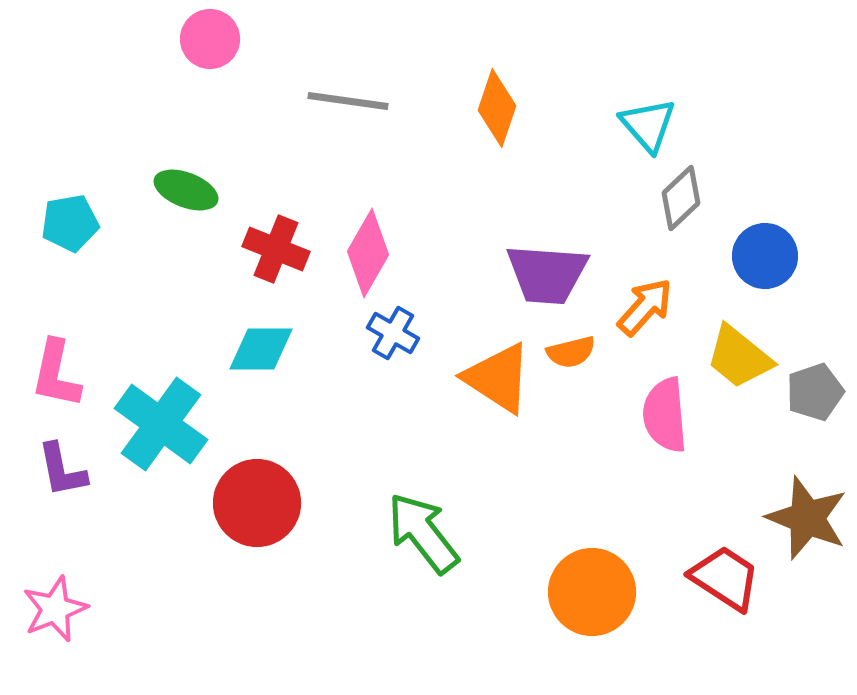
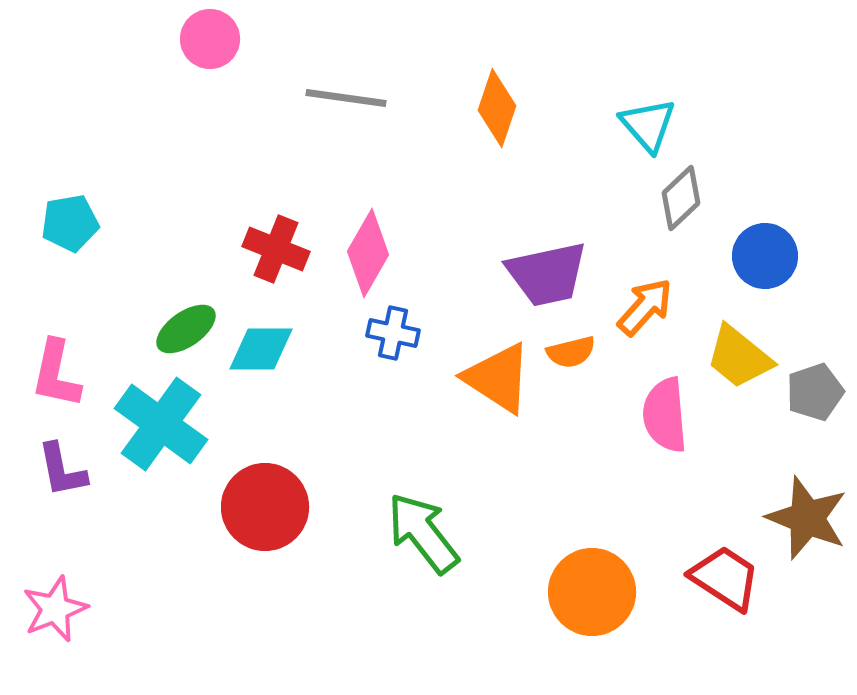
gray line: moved 2 px left, 3 px up
green ellipse: moved 139 px down; rotated 56 degrees counterclockwise
purple trapezoid: rotated 16 degrees counterclockwise
blue cross: rotated 18 degrees counterclockwise
red circle: moved 8 px right, 4 px down
